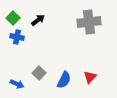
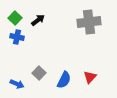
green square: moved 2 px right
